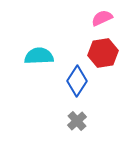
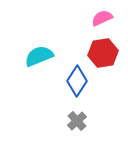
cyan semicircle: rotated 20 degrees counterclockwise
